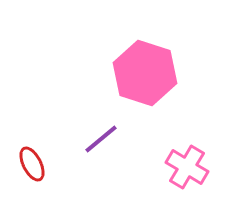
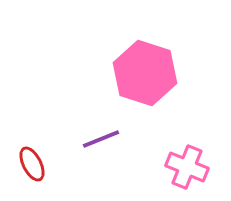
purple line: rotated 18 degrees clockwise
pink cross: rotated 9 degrees counterclockwise
